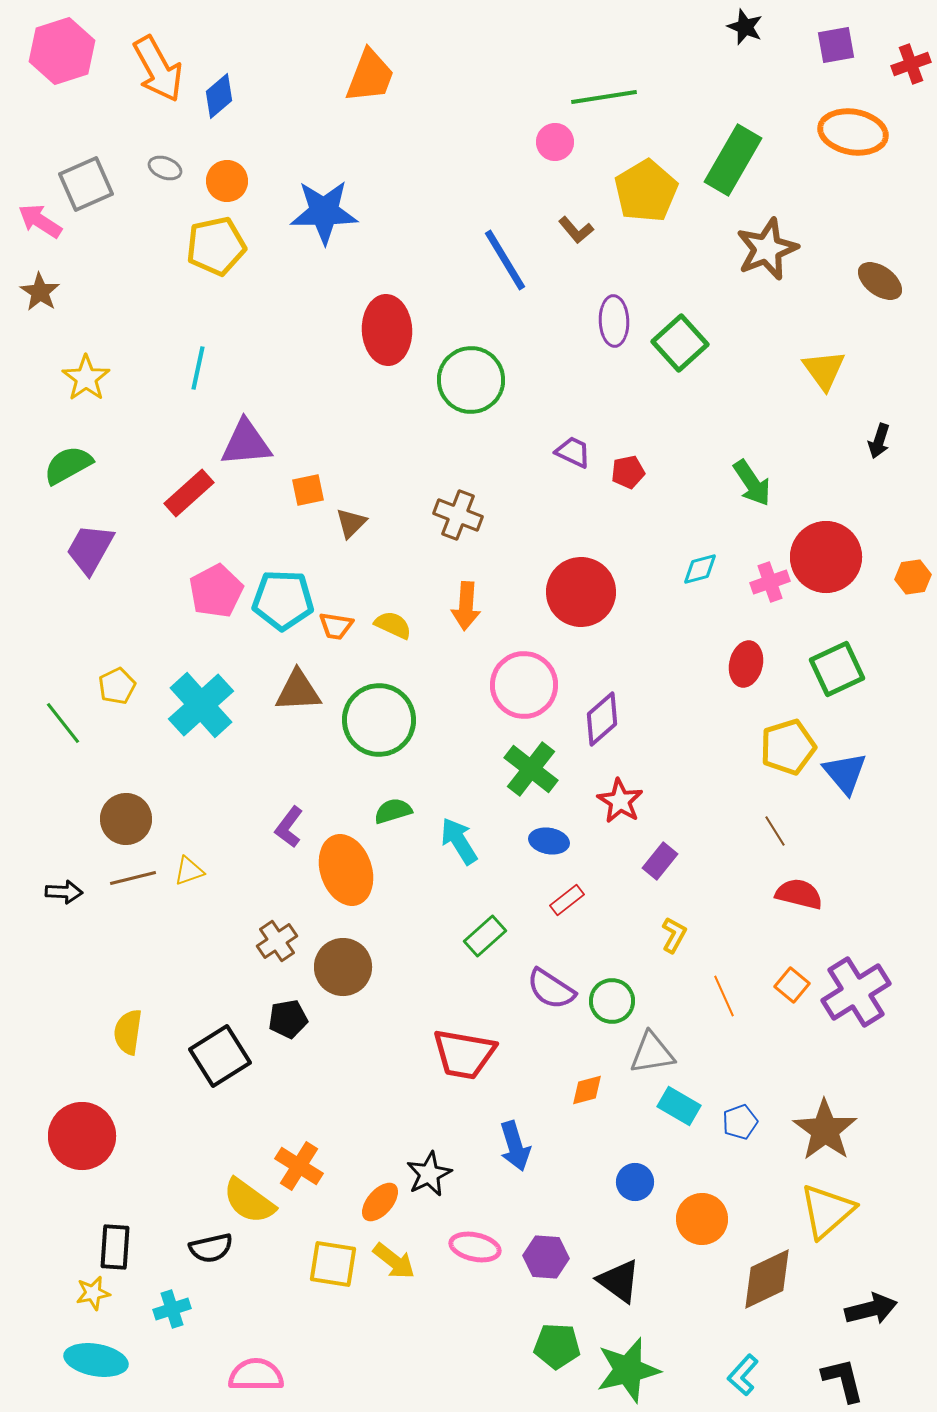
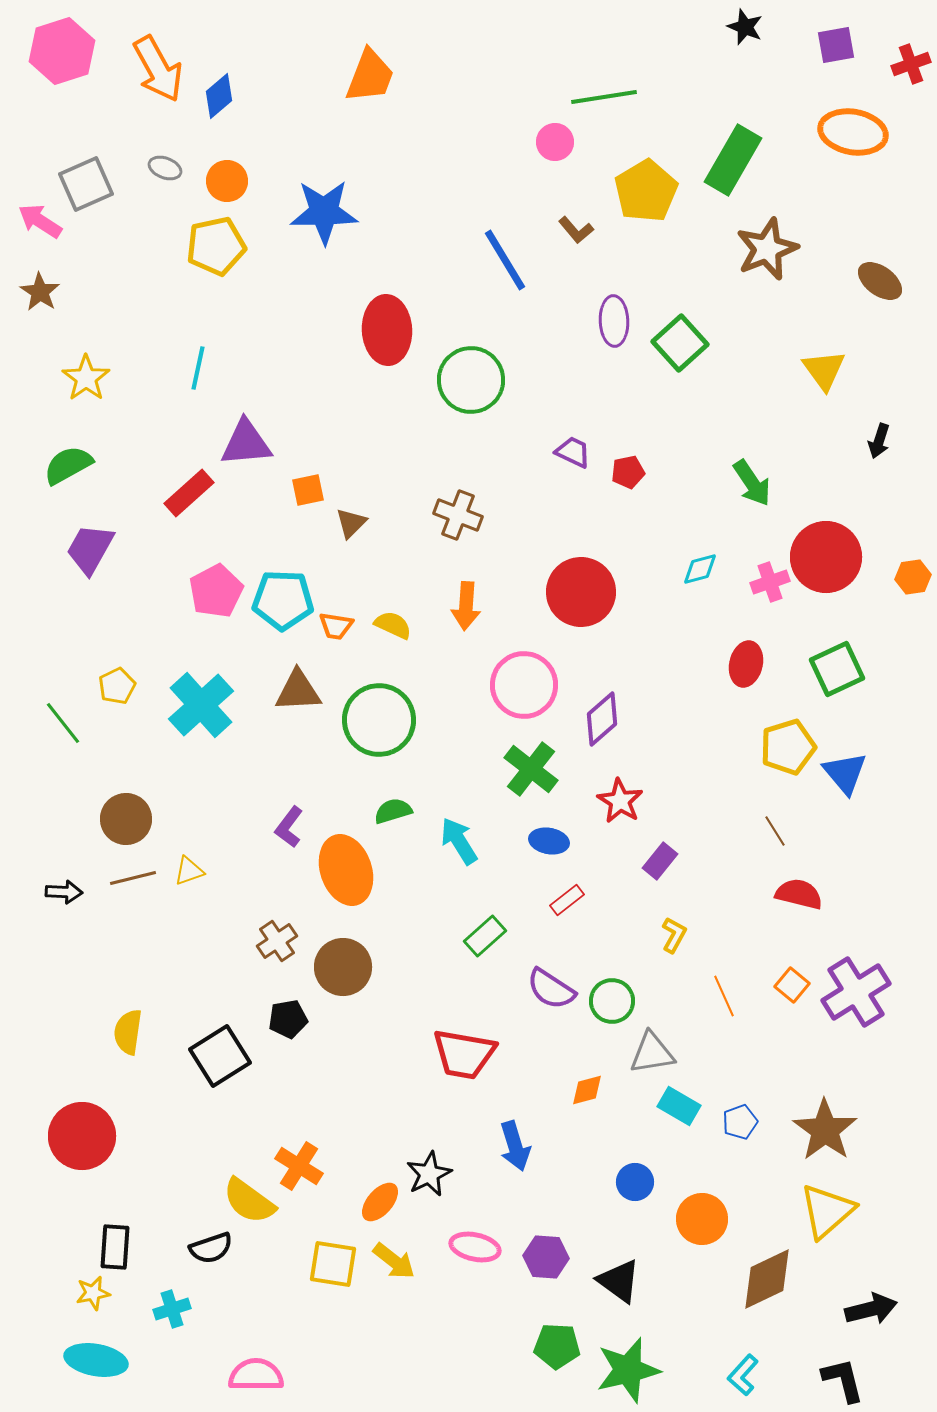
black semicircle at (211, 1248): rotated 6 degrees counterclockwise
